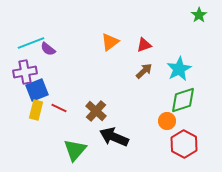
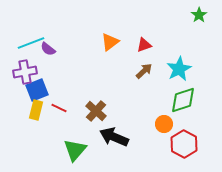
orange circle: moved 3 px left, 3 px down
